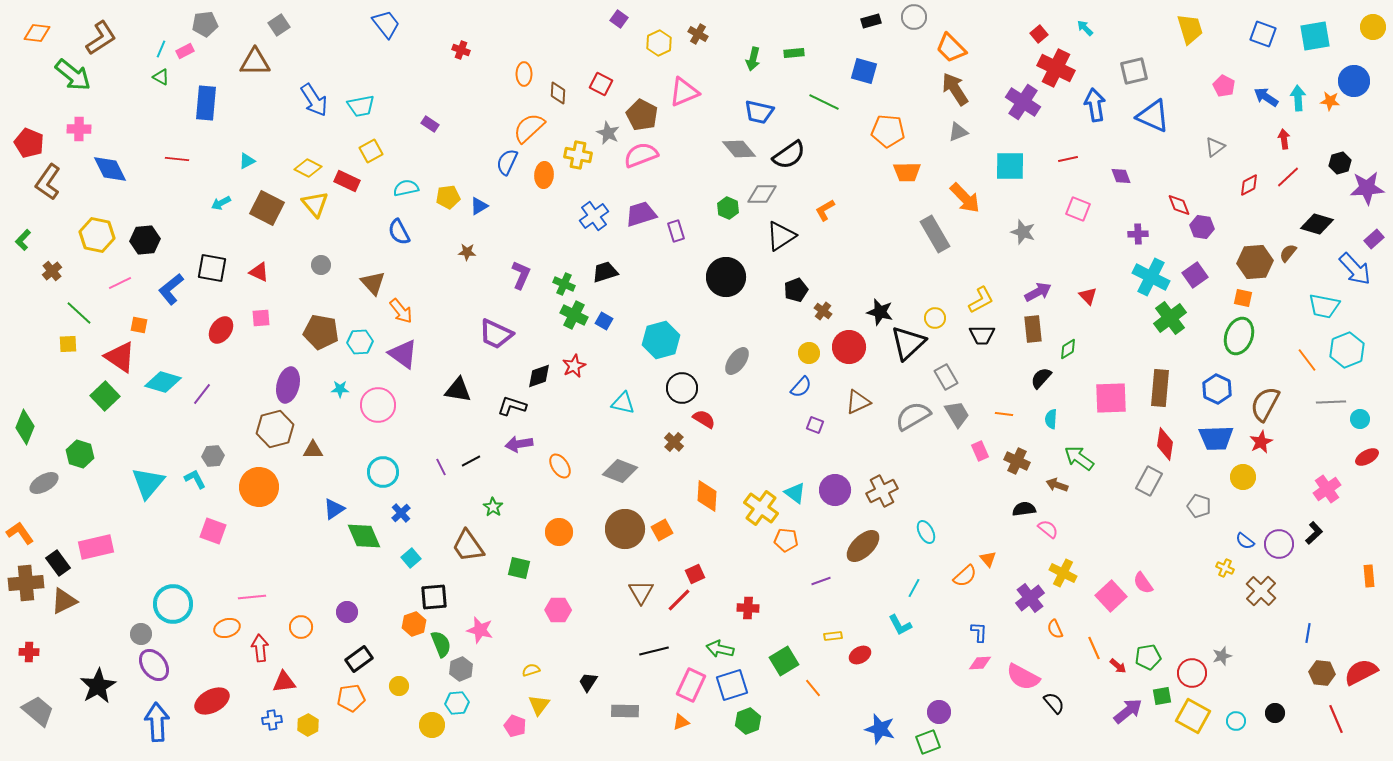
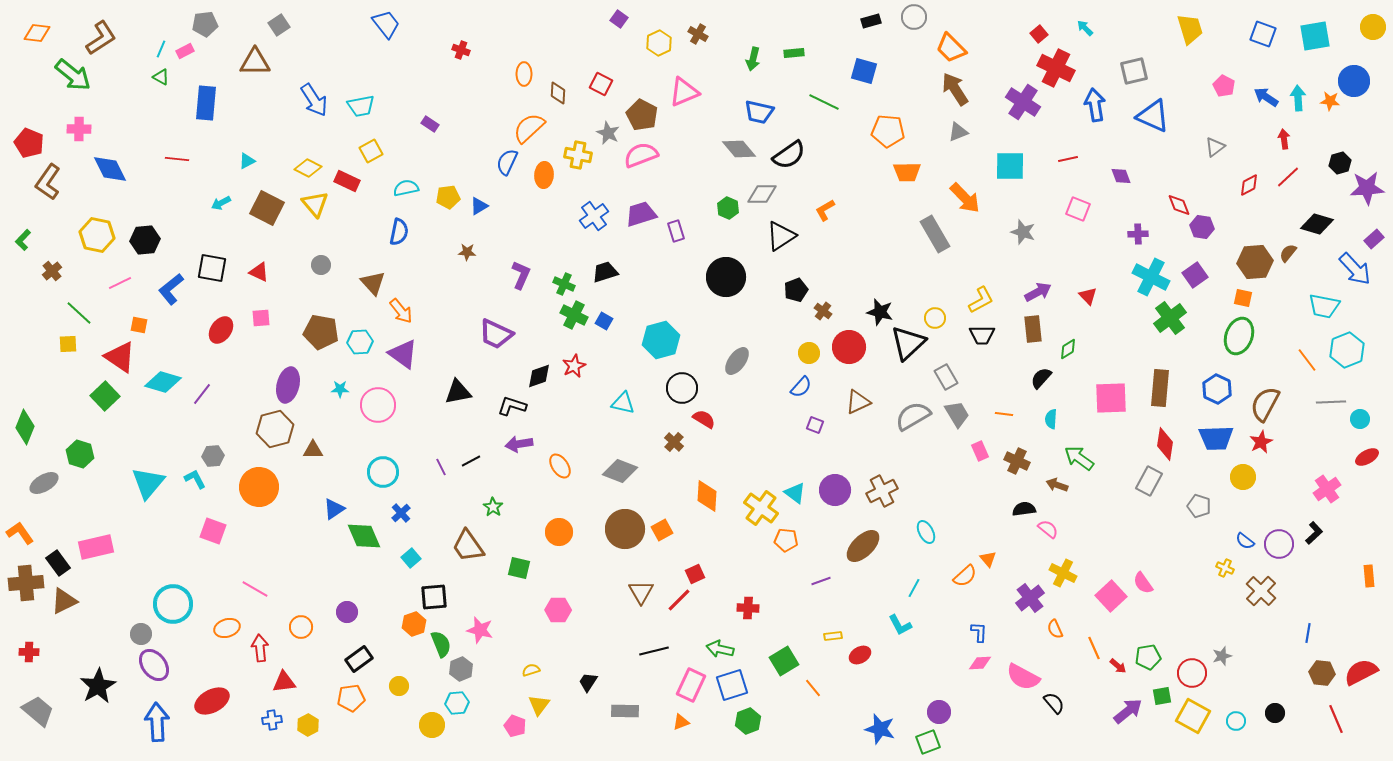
blue semicircle at (399, 232): rotated 140 degrees counterclockwise
black triangle at (458, 390): moved 2 px down; rotated 20 degrees counterclockwise
pink line at (252, 597): moved 3 px right, 8 px up; rotated 36 degrees clockwise
